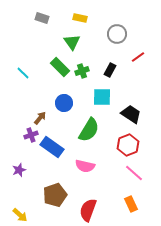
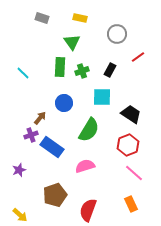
green rectangle: rotated 48 degrees clockwise
pink semicircle: rotated 150 degrees clockwise
